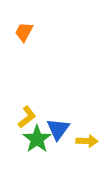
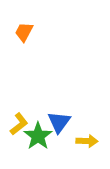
yellow L-shape: moved 8 px left, 7 px down
blue triangle: moved 1 px right, 7 px up
green star: moved 1 px right, 3 px up
